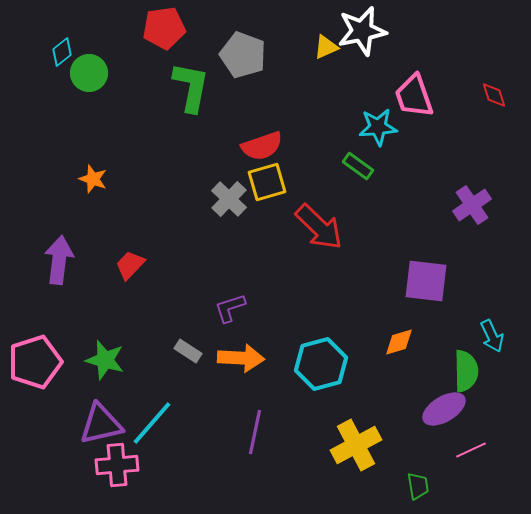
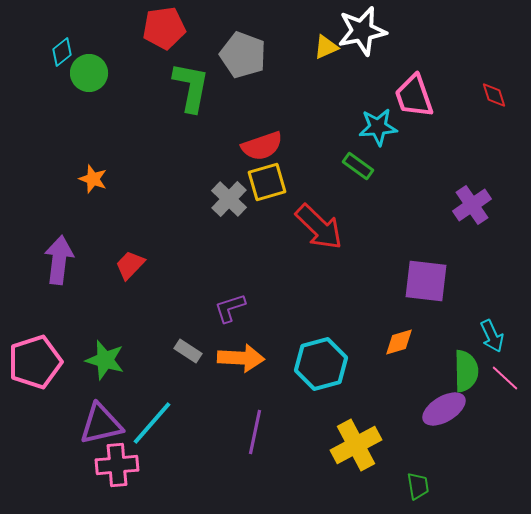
pink line: moved 34 px right, 72 px up; rotated 68 degrees clockwise
